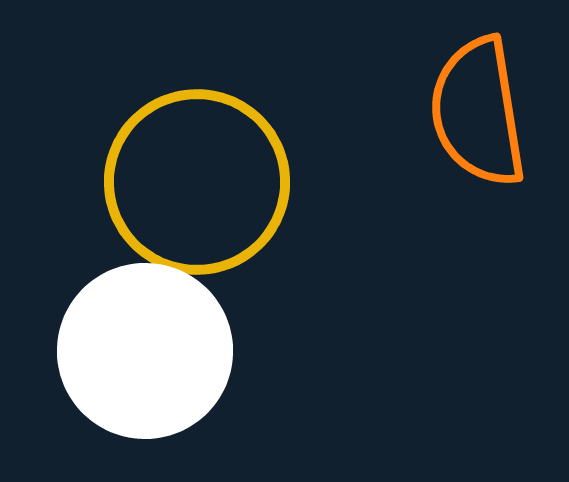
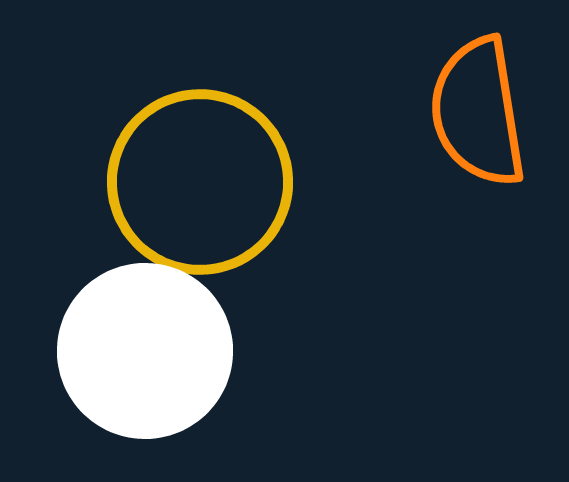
yellow circle: moved 3 px right
